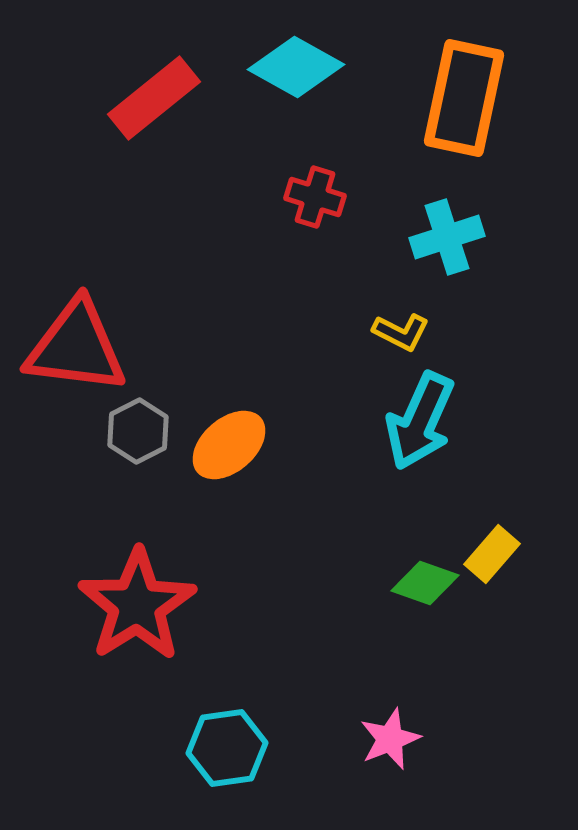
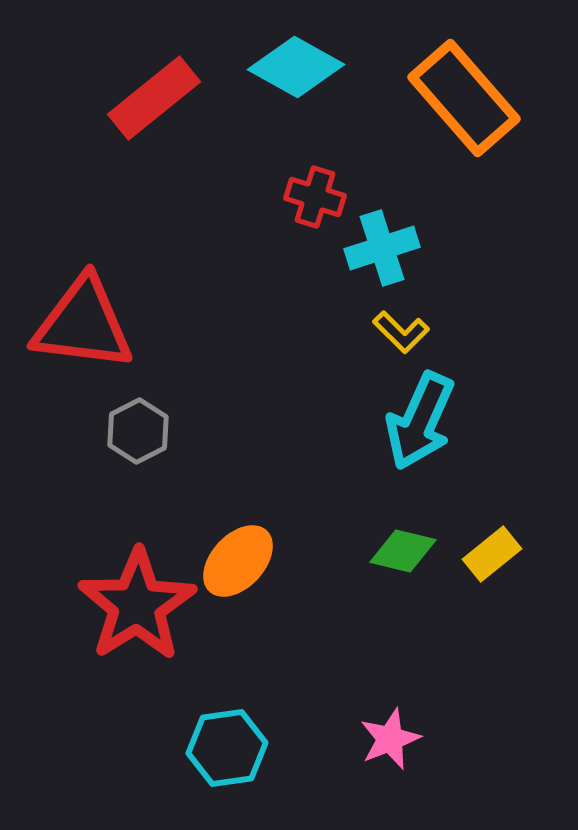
orange rectangle: rotated 53 degrees counterclockwise
cyan cross: moved 65 px left, 11 px down
yellow L-shape: rotated 18 degrees clockwise
red triangle: moved 7 px right, 23 px up
orange ellipse: moved 9 px right, 116 px down; rotated 6 degrees counterclockwise
yellow rectangle: rotated 10 degrees clockwise
green diamond: moved 22 px left, 32 px up; rotated 6 degrees counterclockwise
